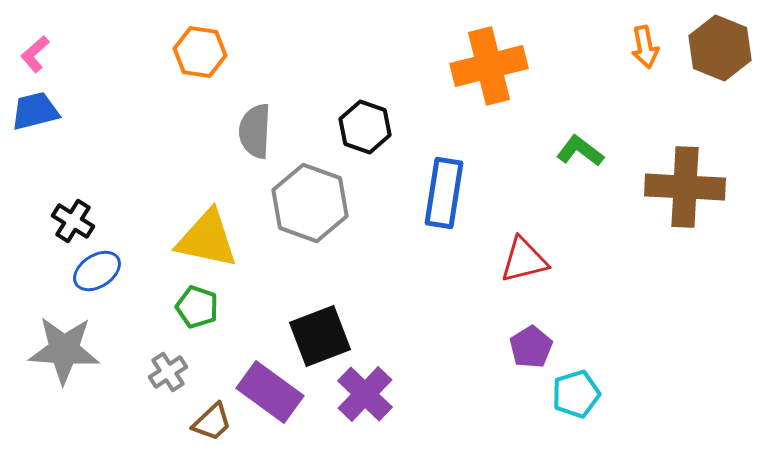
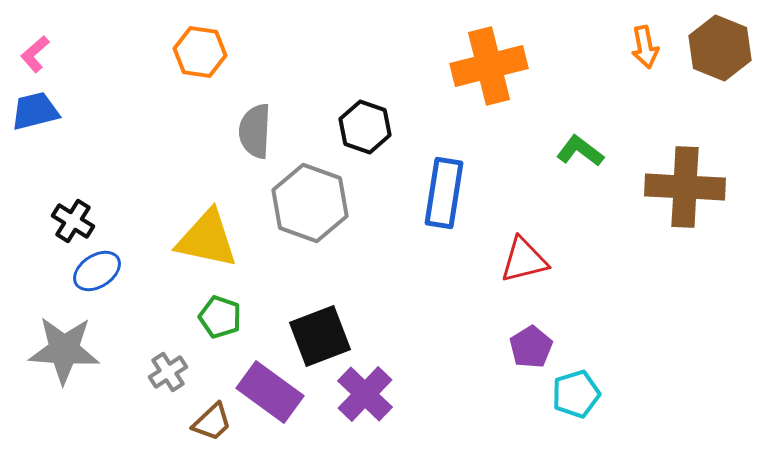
green pentagon: moved 23 px right, 10 px down
